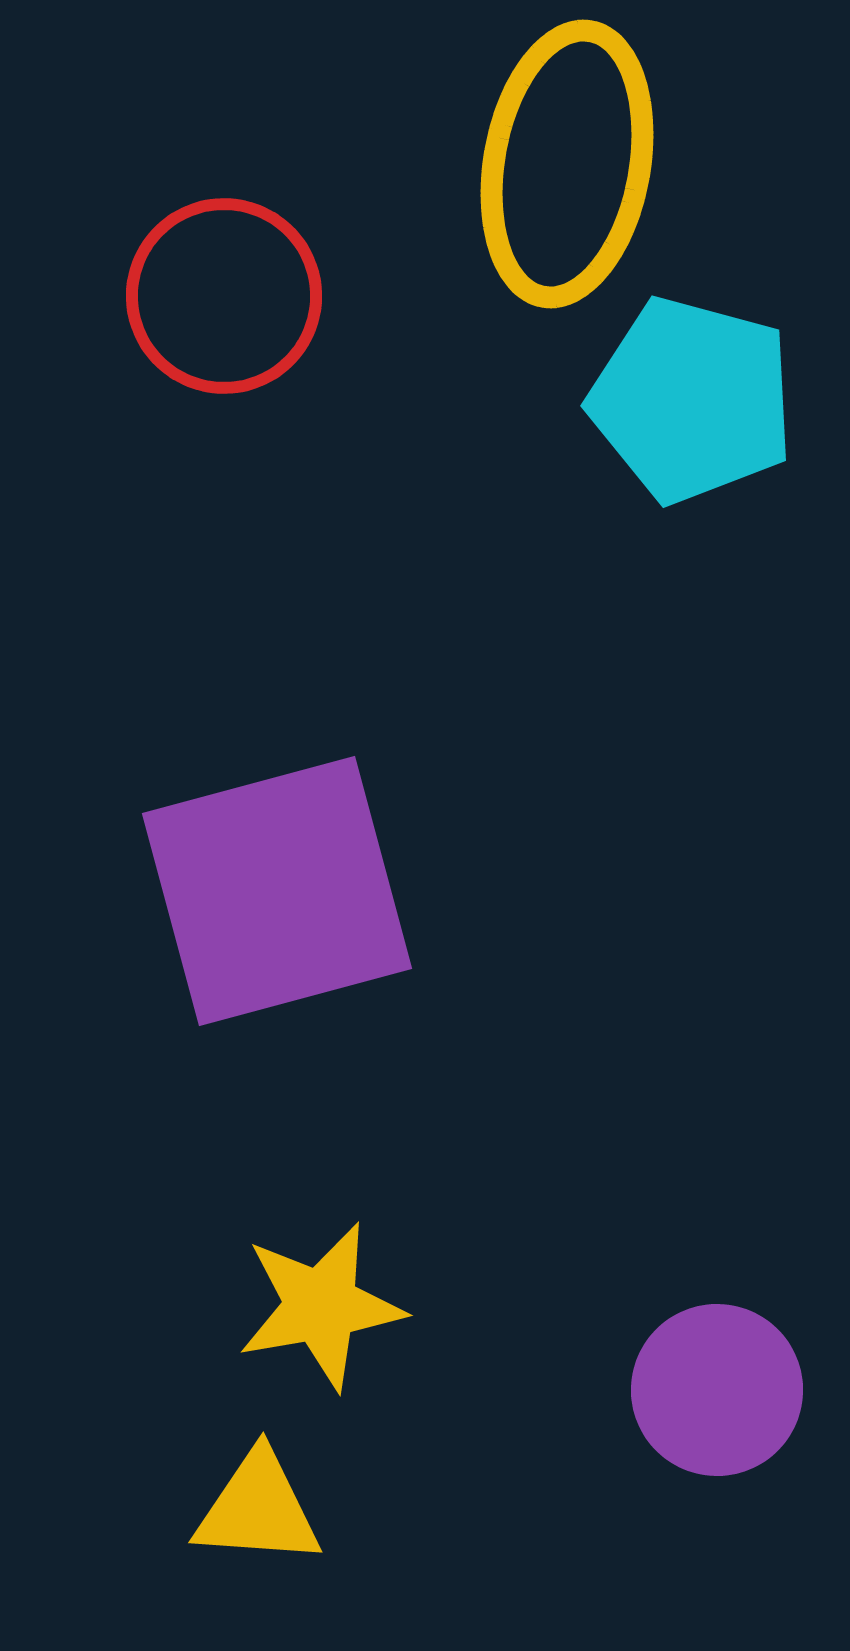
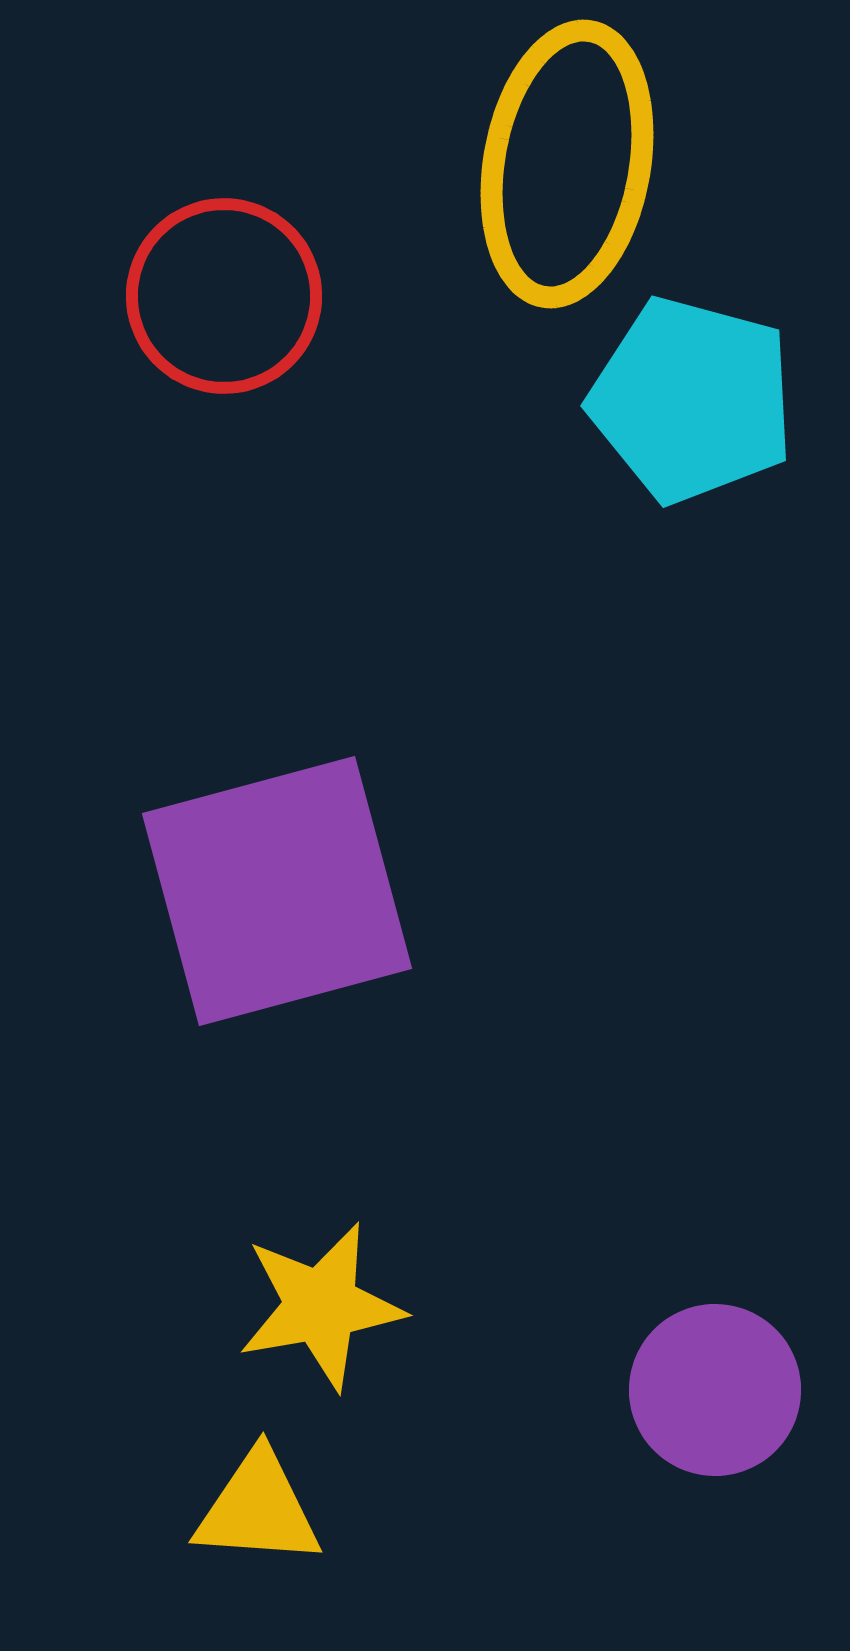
purple circle: moved 2 px left
